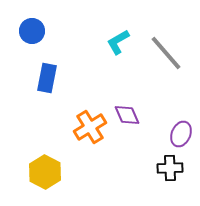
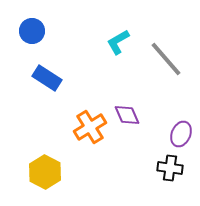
gray line: moved 6 px down
blue rectangle: rotated 68 degrees counterclockwise
black cross: rotated 10 degrees clockwise
